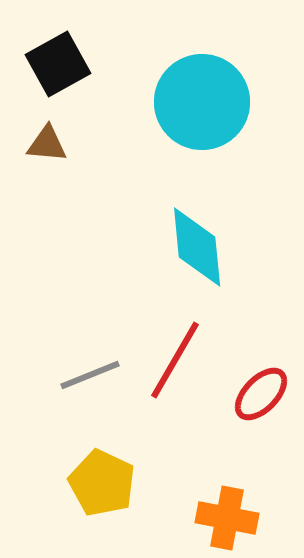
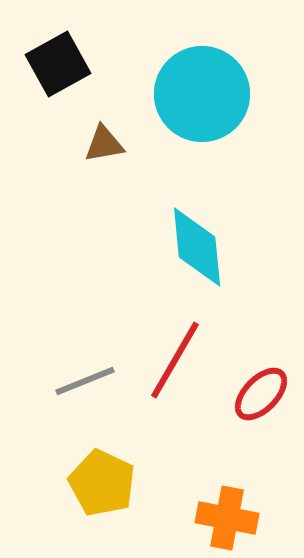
cyan circle: moved 8 px up
brown triangle: moved 57 px right; rotated 15 degrees counterclockwise
gray line: moved 5 px left, 6 px down
